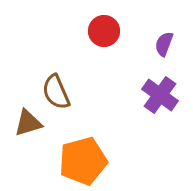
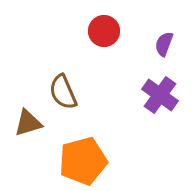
brown semicircle: moved 7 px right
